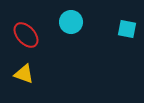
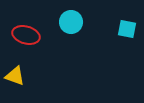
red ellipse: rotated 32 degrees counterclockwise
yellow triangle: moved 9 px left, 2 px down
